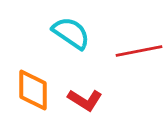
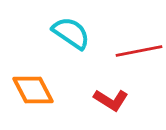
orange diamond: rotated 27 degrees counterclockwise
red L-shape: moved 26 px right
